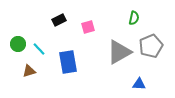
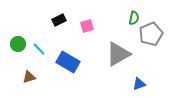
pink square: moved 1 px left, 1 px up
gray pentagon: moved 12 px up
gray triangle: moved 1 px left, 2 px down
blue rectangle: rotated 50 degrees counterclockwise
brown triangle: moved 6 px down
blue triangle: rotated 24 degrees counterclockwise
